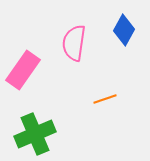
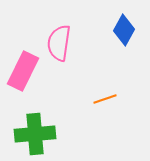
pink semicircle: moved 15 px left
pink rectangle: moved 1 px down; rotated 9 degrees counterclockwise
green cross: rotated 18 degrees clockwise
